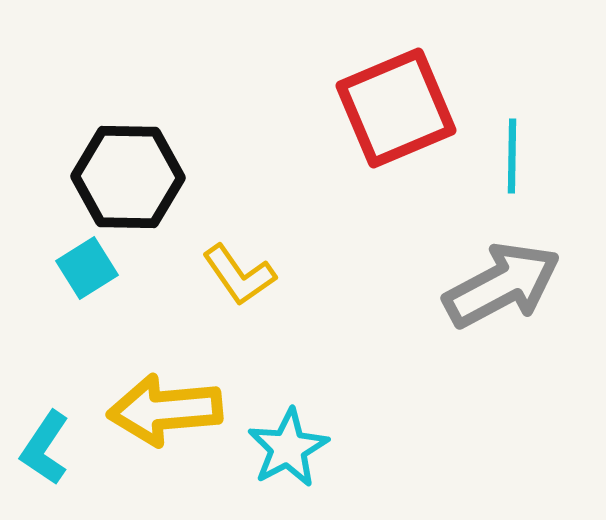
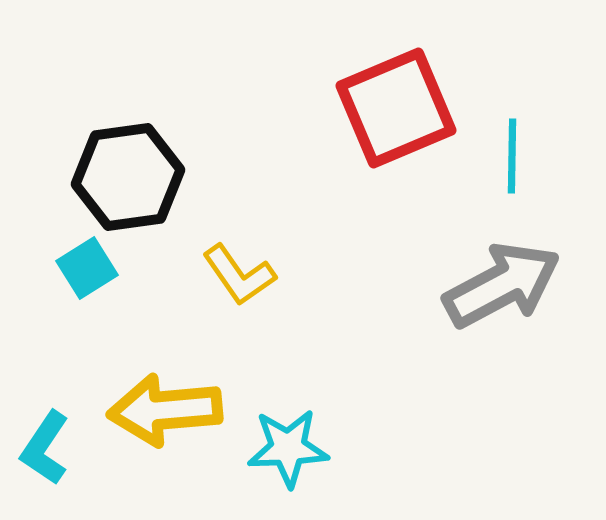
black hexagon: rotated 9 degrees counterclockwise
cyan star: rotated 26 degrees clockwise
